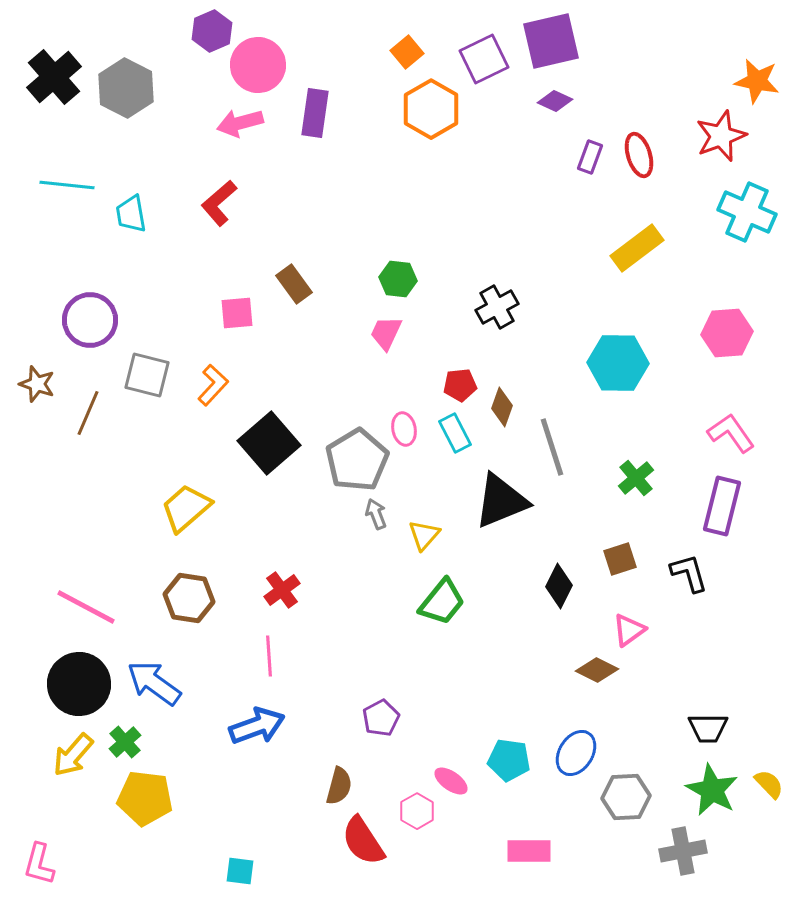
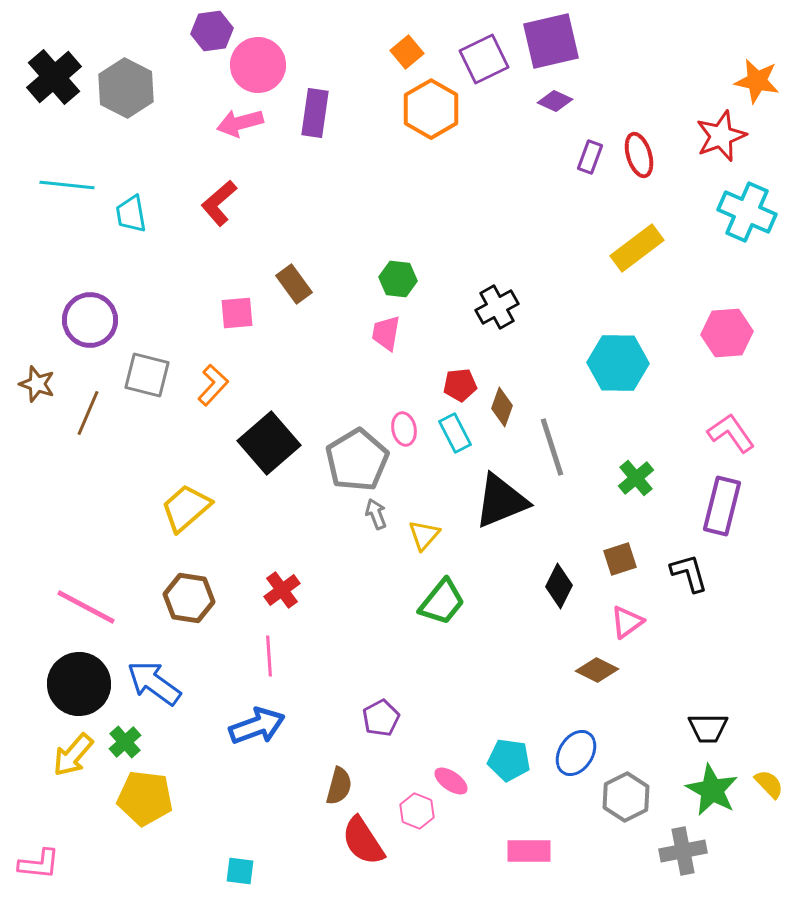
purple hexagon at (212, 31): rotated 15 degrees clockwise
pink trapezoid at (386, 333): rotated 15 degrees counterclockwise
pink triangle at (629, 630): moved 2 px left, 8 px up
gray hexagon at (626, 797): rotated 24 degrees counterclockwise
pink hexagon at (417, 811): rotated 8 degrees counterclockwise
pink L-shape at (39, 864): rotated 99 degrees counterclockwise
